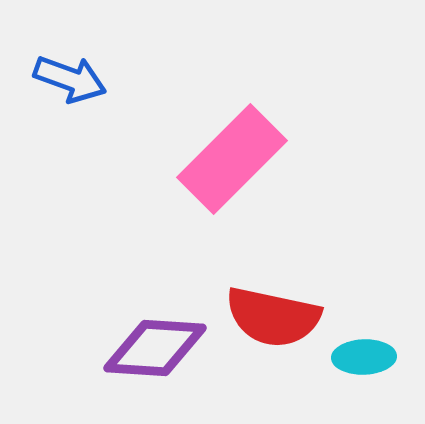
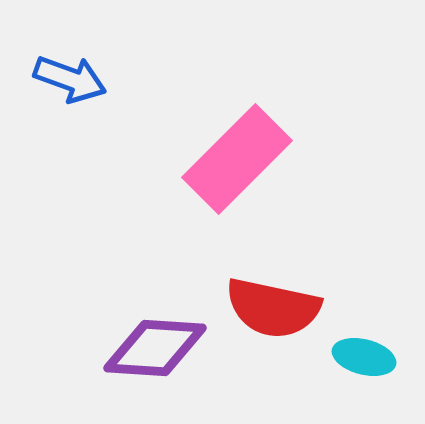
pink rectangle: moved 5 px right
red semicircle: moved 9 px up
cyan ellipse: rotated 16 degrees clockwise
